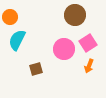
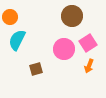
brown circle: moved 3 px left, 1 px down
